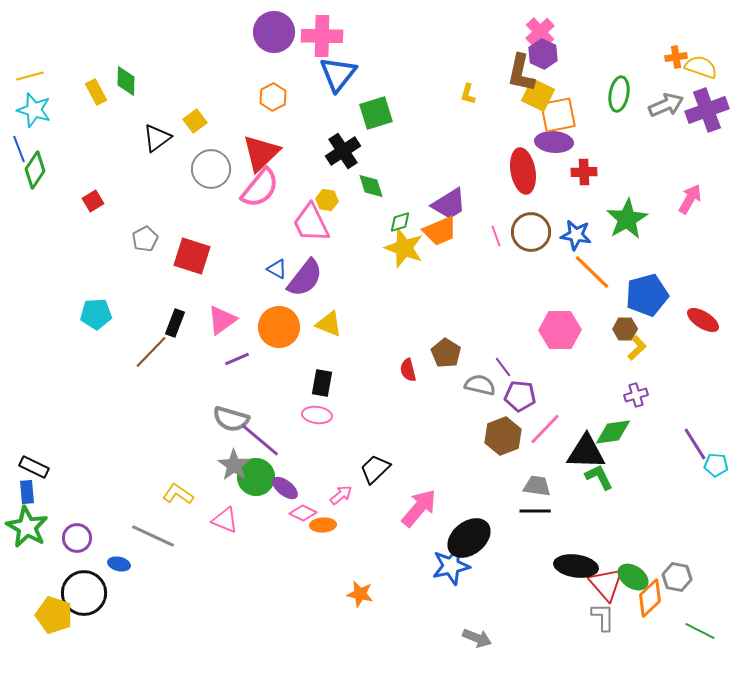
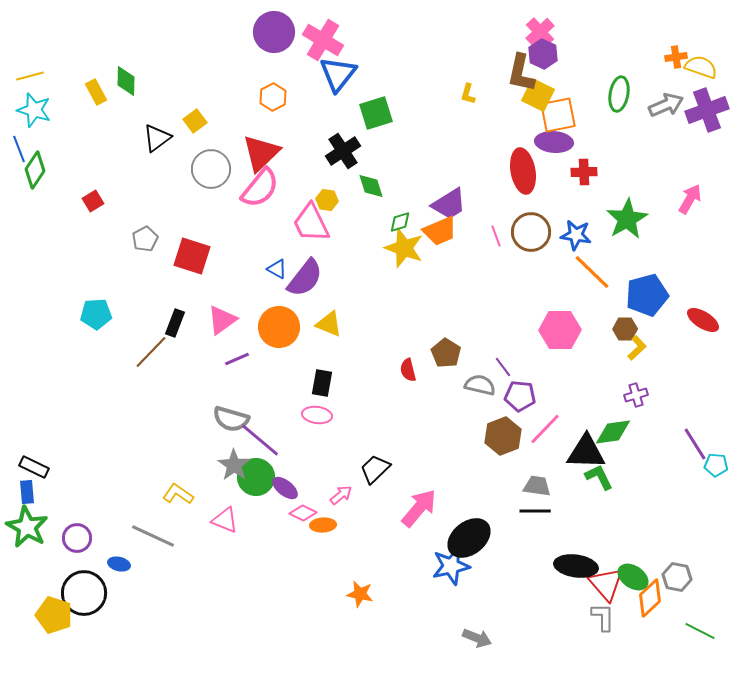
pink cross at (322, 36): moved 1 px right, 4 px down; rotated 30 degrees clockwise
